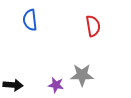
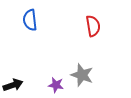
gray star: rotated 20 degrees clockwise
black arrow: rotated 24 degrees counterclockwise
